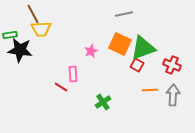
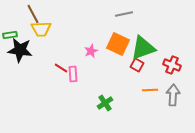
orange square: moved 2 px left
red line: moved 19 px up
green cross: moved 2 px right, 1 px down
